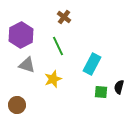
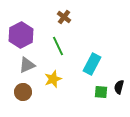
gray triangle: rotated 42 degrees counterclockwise
brown circle: moved 6 px right, 13 px up
